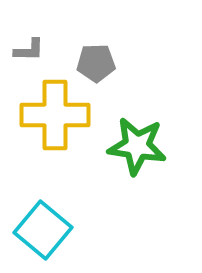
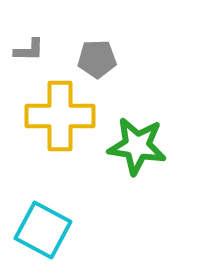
gray pentagon: moved 1 px right, 4 px up
yellow cross: moved 5 px right, 1 px down
cyan square: rotated 12 degrees counterclockwise
